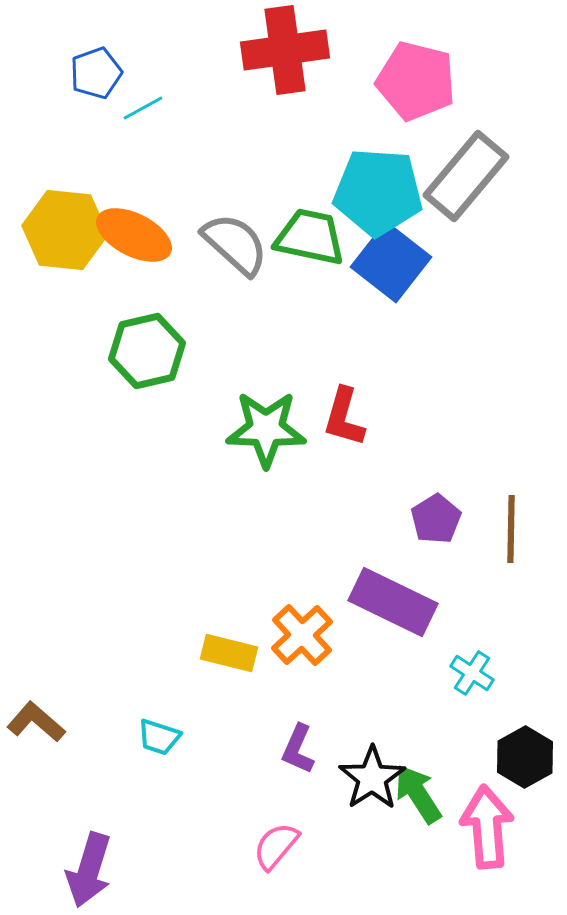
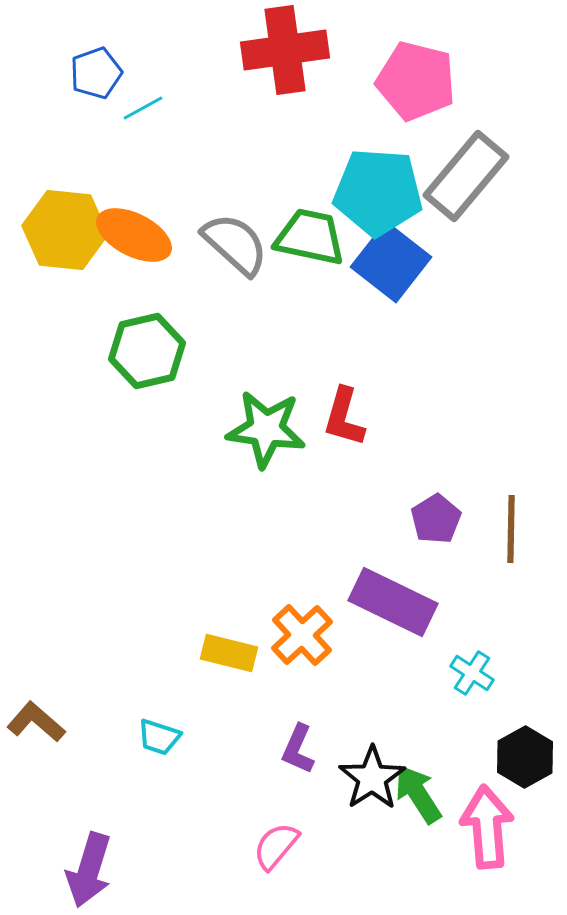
green star: rotated 6 degrees clockwise
